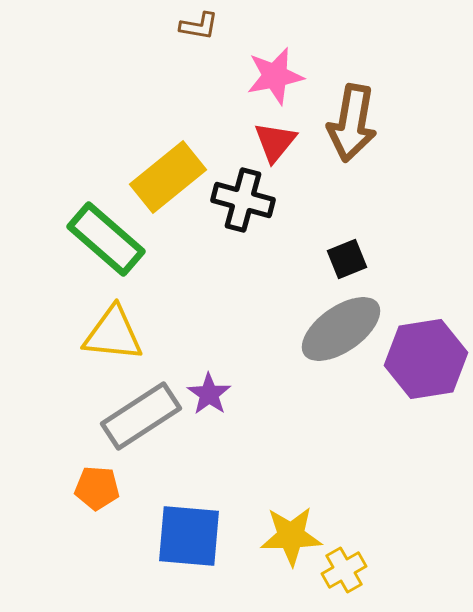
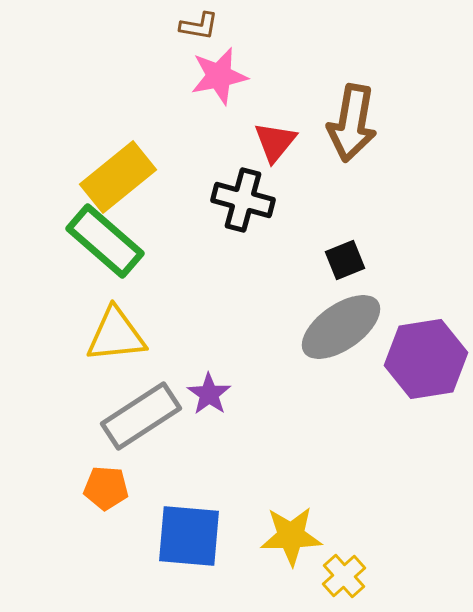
pink star: moved 56 px left
yellow rectangle: moved 50 px left
green rectangle: moved 1 px left, 2 px down
black square: moved 2 px left, 1 px down
gray ellipse: moved 2 px up
yellow triangle: moved 3 px right, 1 px down; rotated 12 degrees counterclockwise
orange pentagon: moved 9 px right
yellow cross: moved 6 px down; rotated 12 degrees counterclockwise
